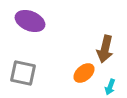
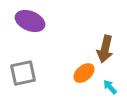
gray square: rotated 24 degrees counterclockwise
cyan arrow: rotated 119 degrees clockwise
